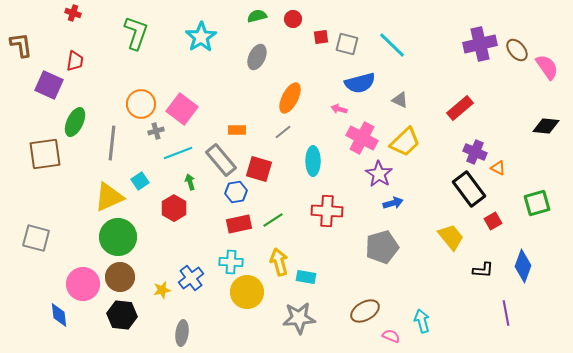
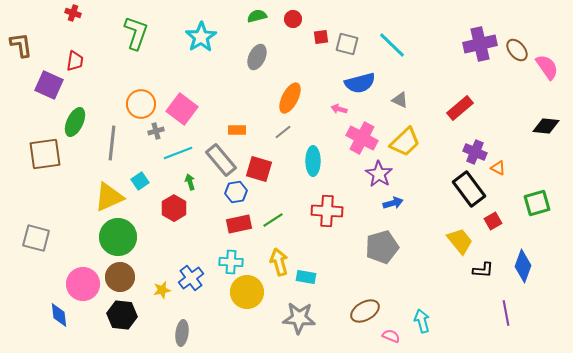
yellow trapezoid at (451, 237): moved 9 px right, 4 px down
gray star at (299, 318): rotated 8 degrees clockwise
